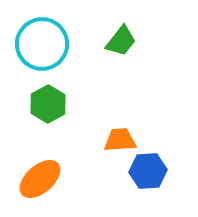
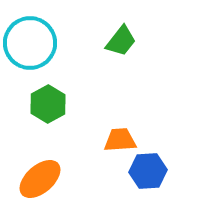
cyan circle: moved 12 px left, 1 px up
